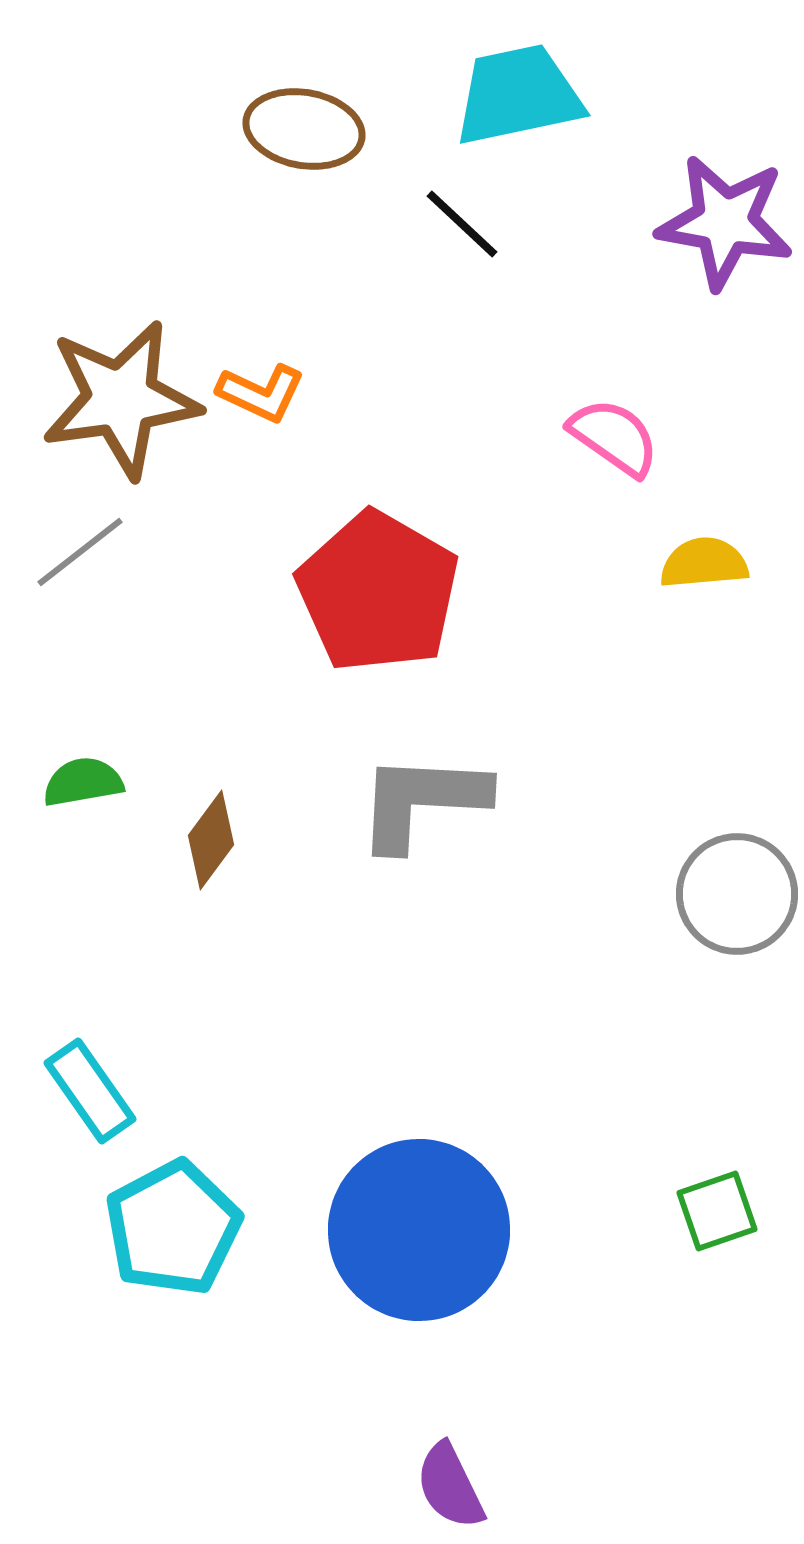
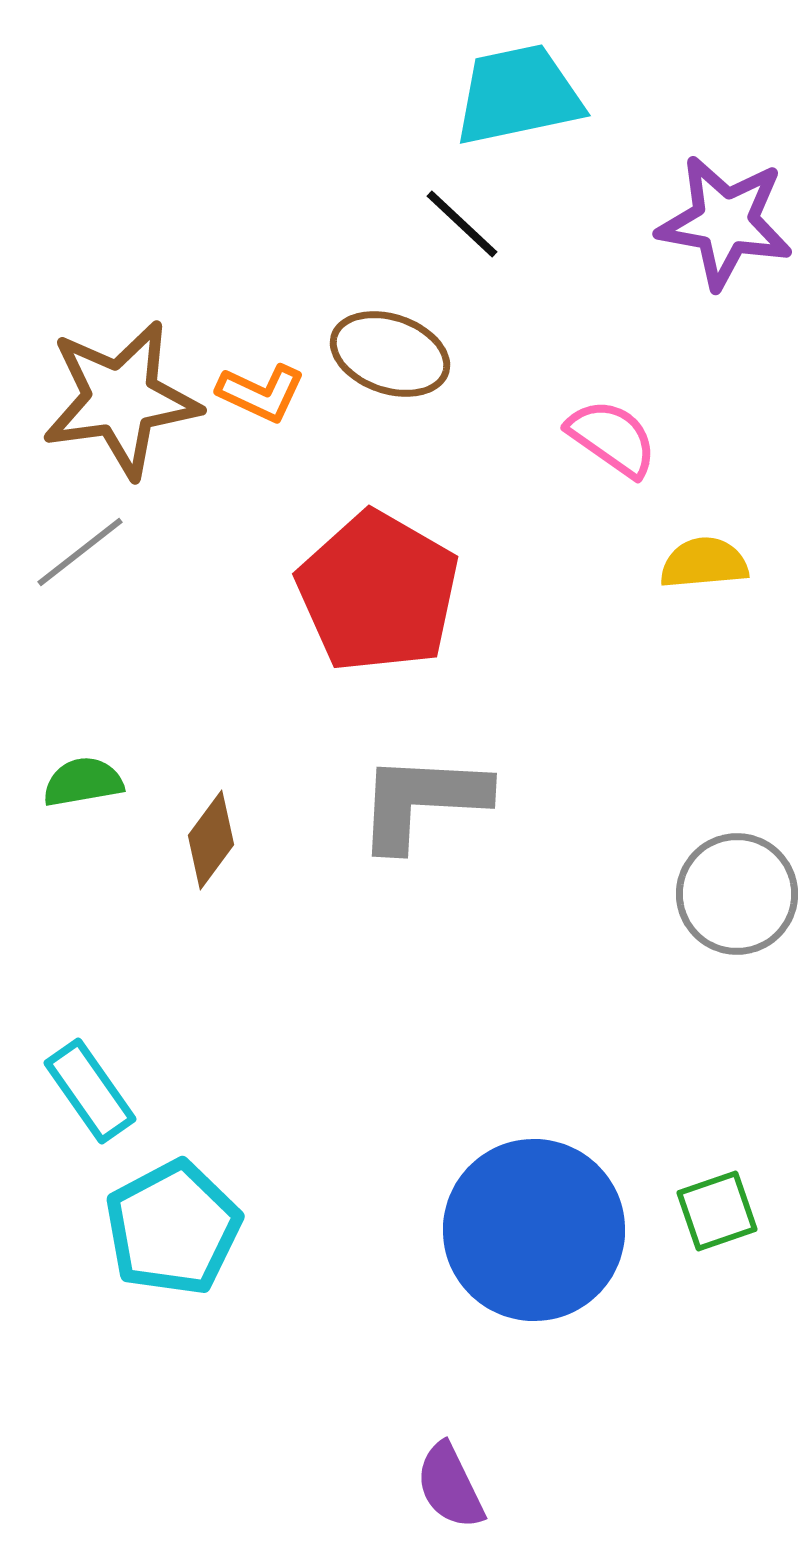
brown ellipse: moved 86 px right, 225 px down; rotated 9 degrees clockwise
pink semicircle: moved 2 px left, 1 px down
blue circle: moved 115 px right
